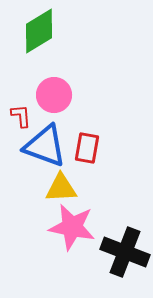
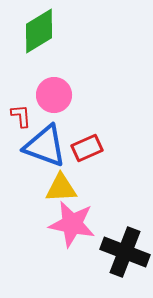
red rectangle: rotated 56 degrees clockwise
pink star: moved 3 px up
